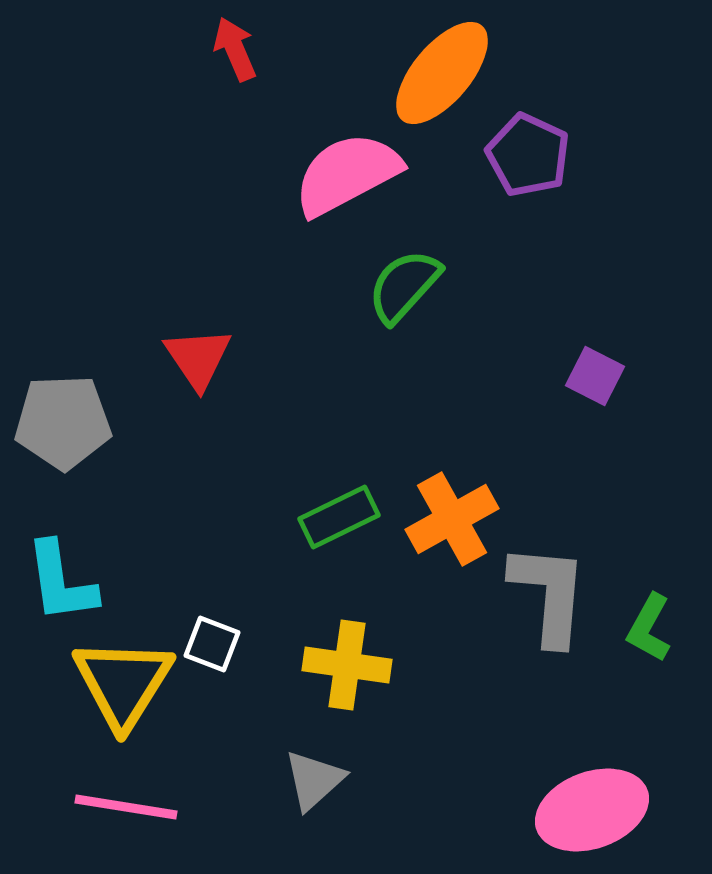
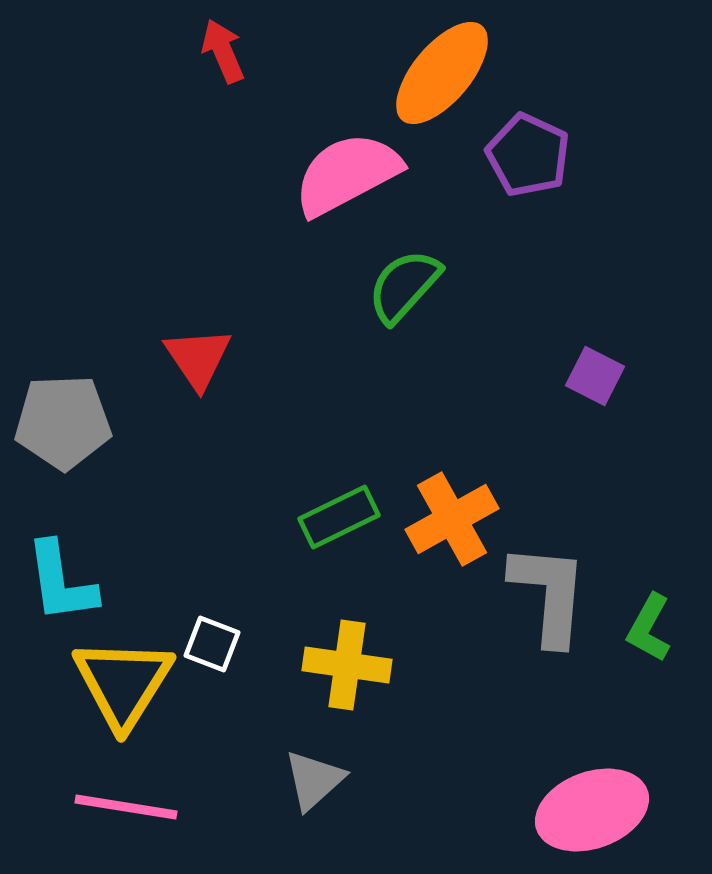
red arrow: moved 12 px left, 2 px down
